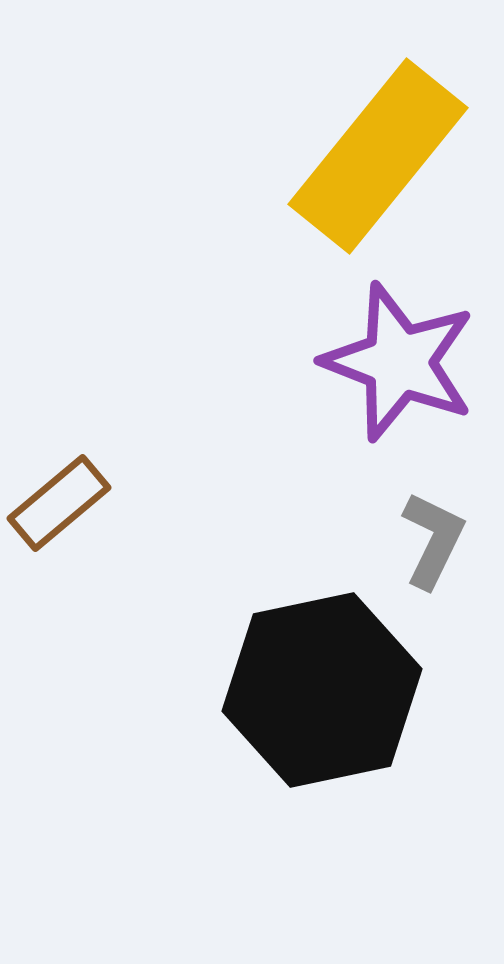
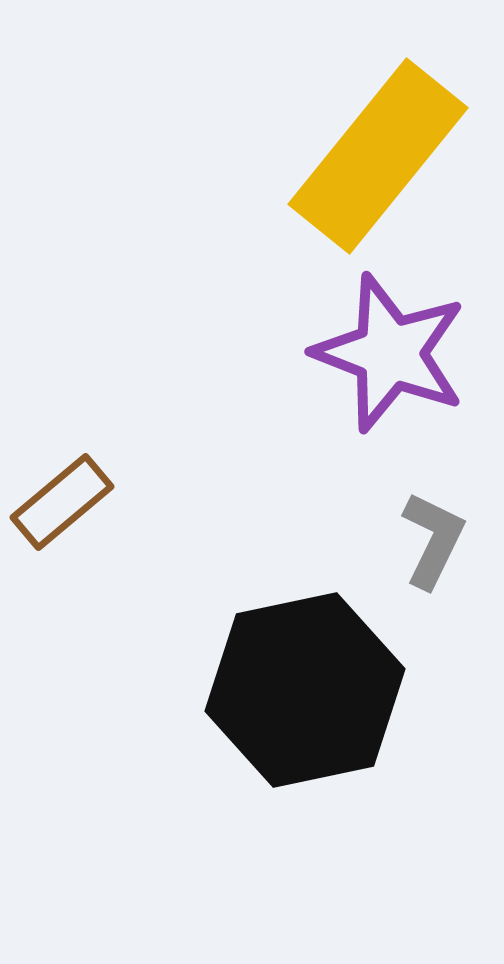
purple star: moved 9 px left, 9 px up
brown rectangle: moved 3 px right, 1 px up
black hexagon: moved 17 px left
